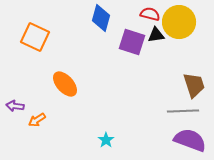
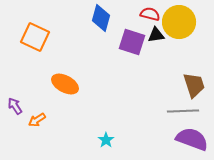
orange ellipse: rotated 20 degrees counterclockwise
purple arrow: rotated 48 degrees clockwise
purple semicircle: moved 2 px right, 1 px up
